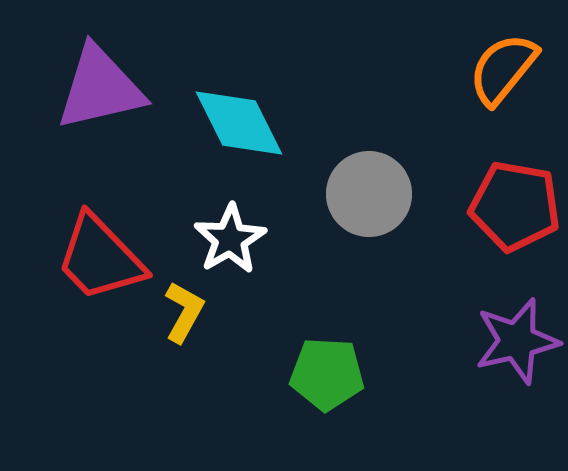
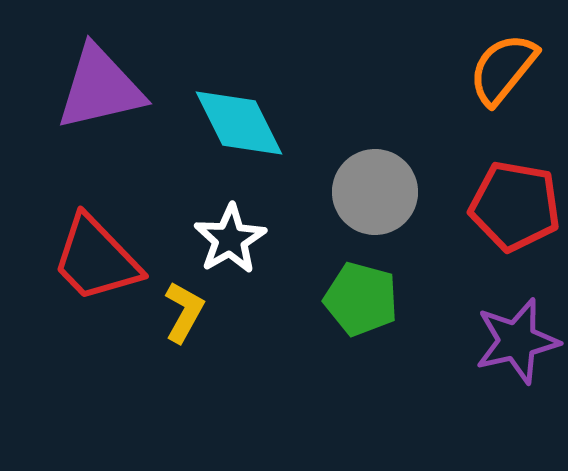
gray circle: moved 6 px right, 2 px up
red trapezoid: moved 4 px left, 1 px down
green pentagon: moved 34 px right, 75 px up; rotated 12 degrees clockwise
